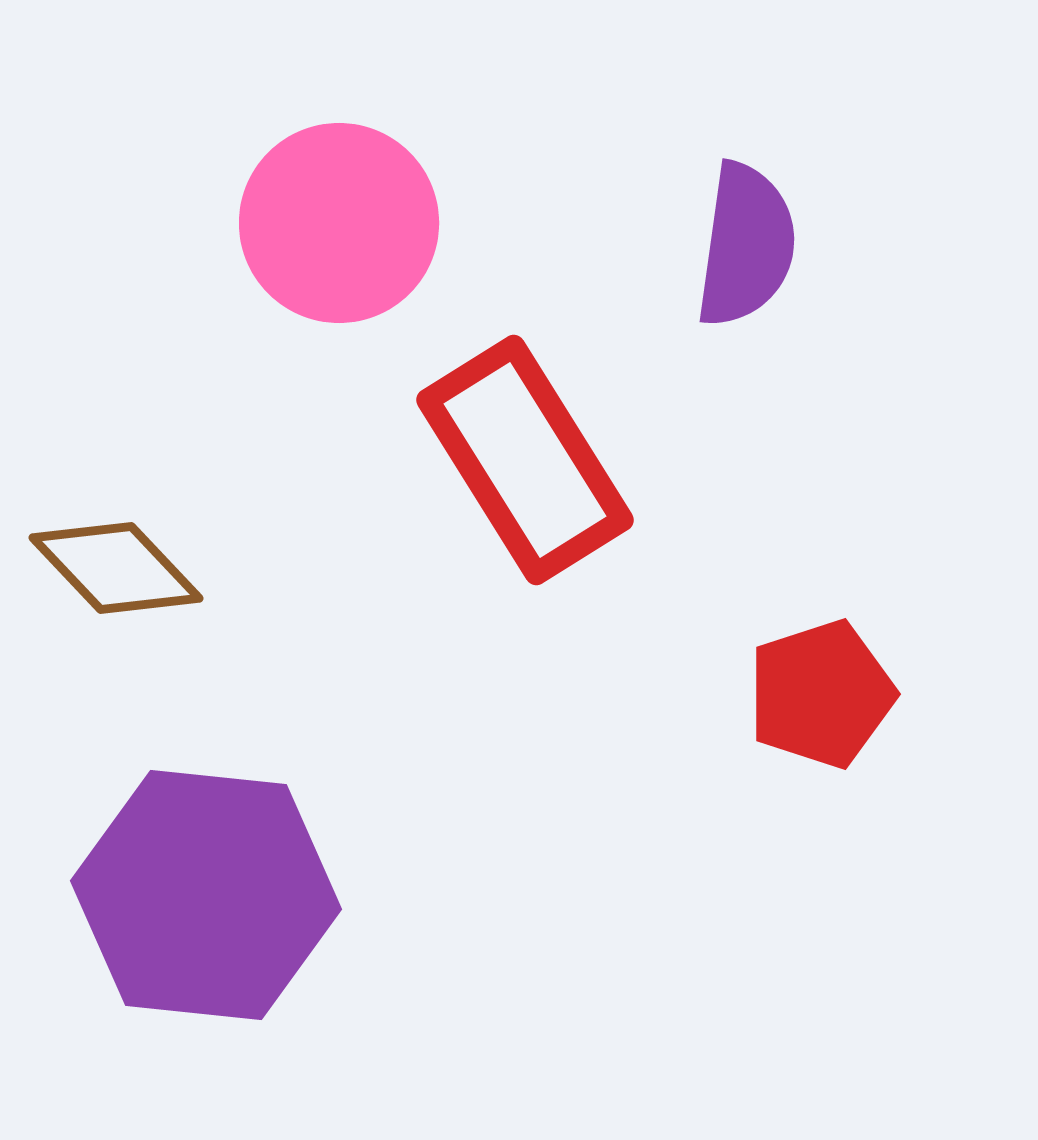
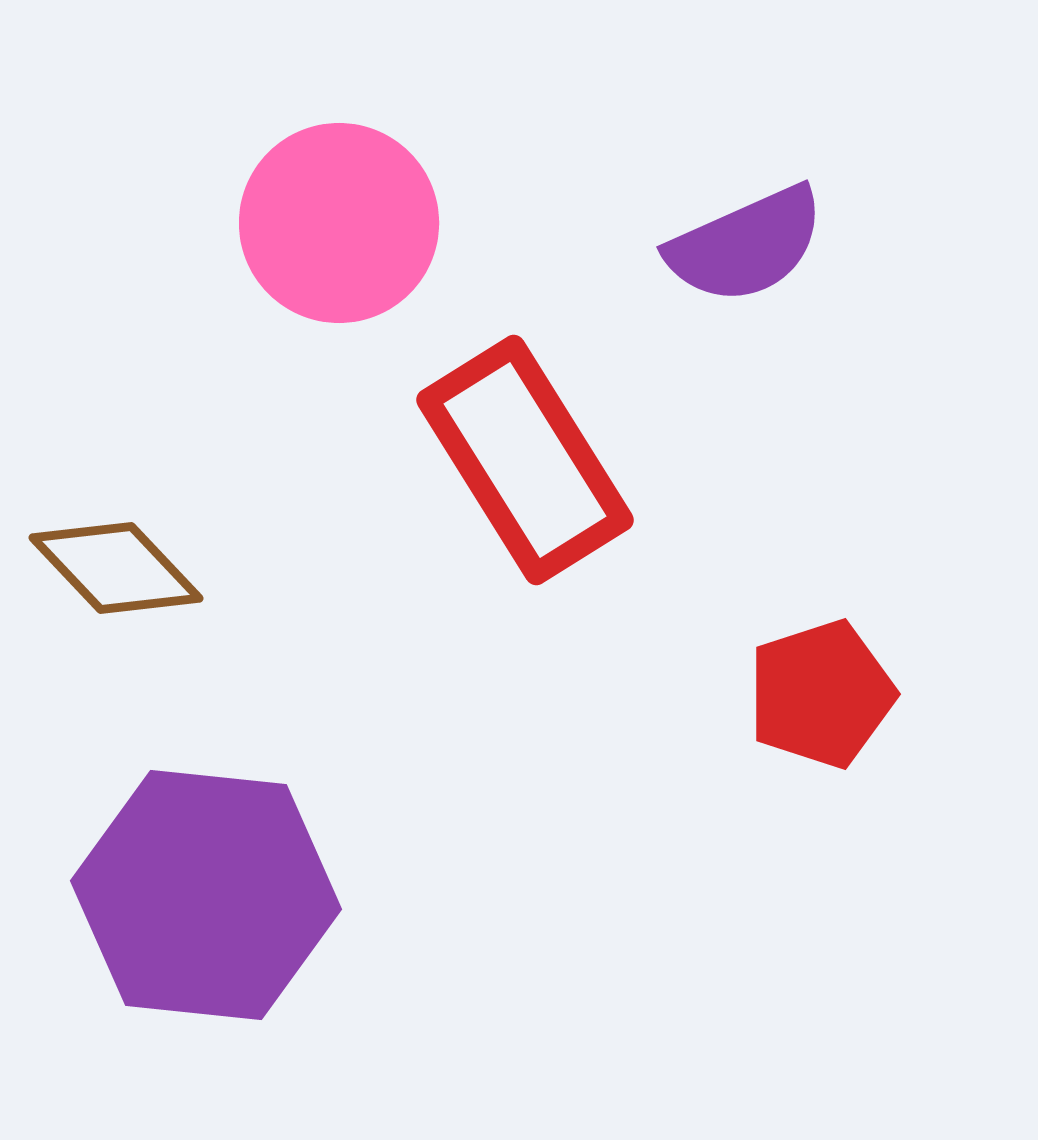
purple semicircle: rotated 58 degrees clockwise
